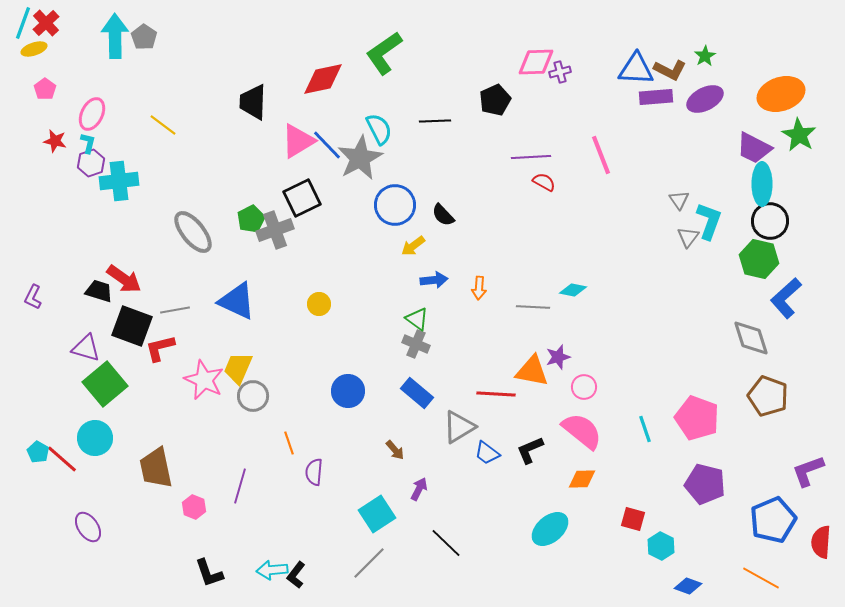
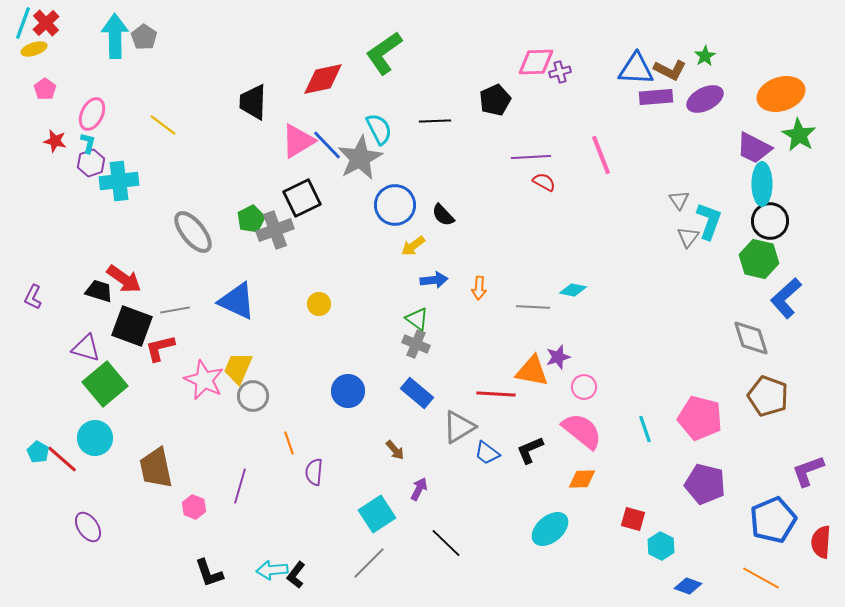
pink pentagon at (697, 418): moved 3 px right; rotated 6 degrees counterclockwise
